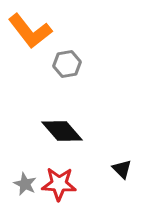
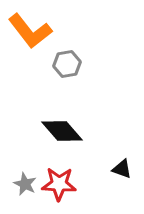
black triangle: rotated 25 degrees counterclockwise
